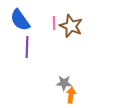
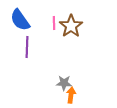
brown star: rotated 15 degrees clockwise
